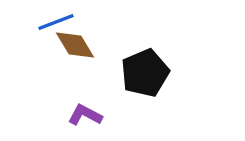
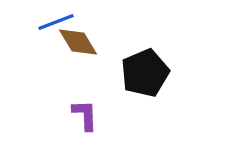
brown diamond: moved 3 px right, 3 px up
purple L-shape: rotated 60 degrees clockwise
